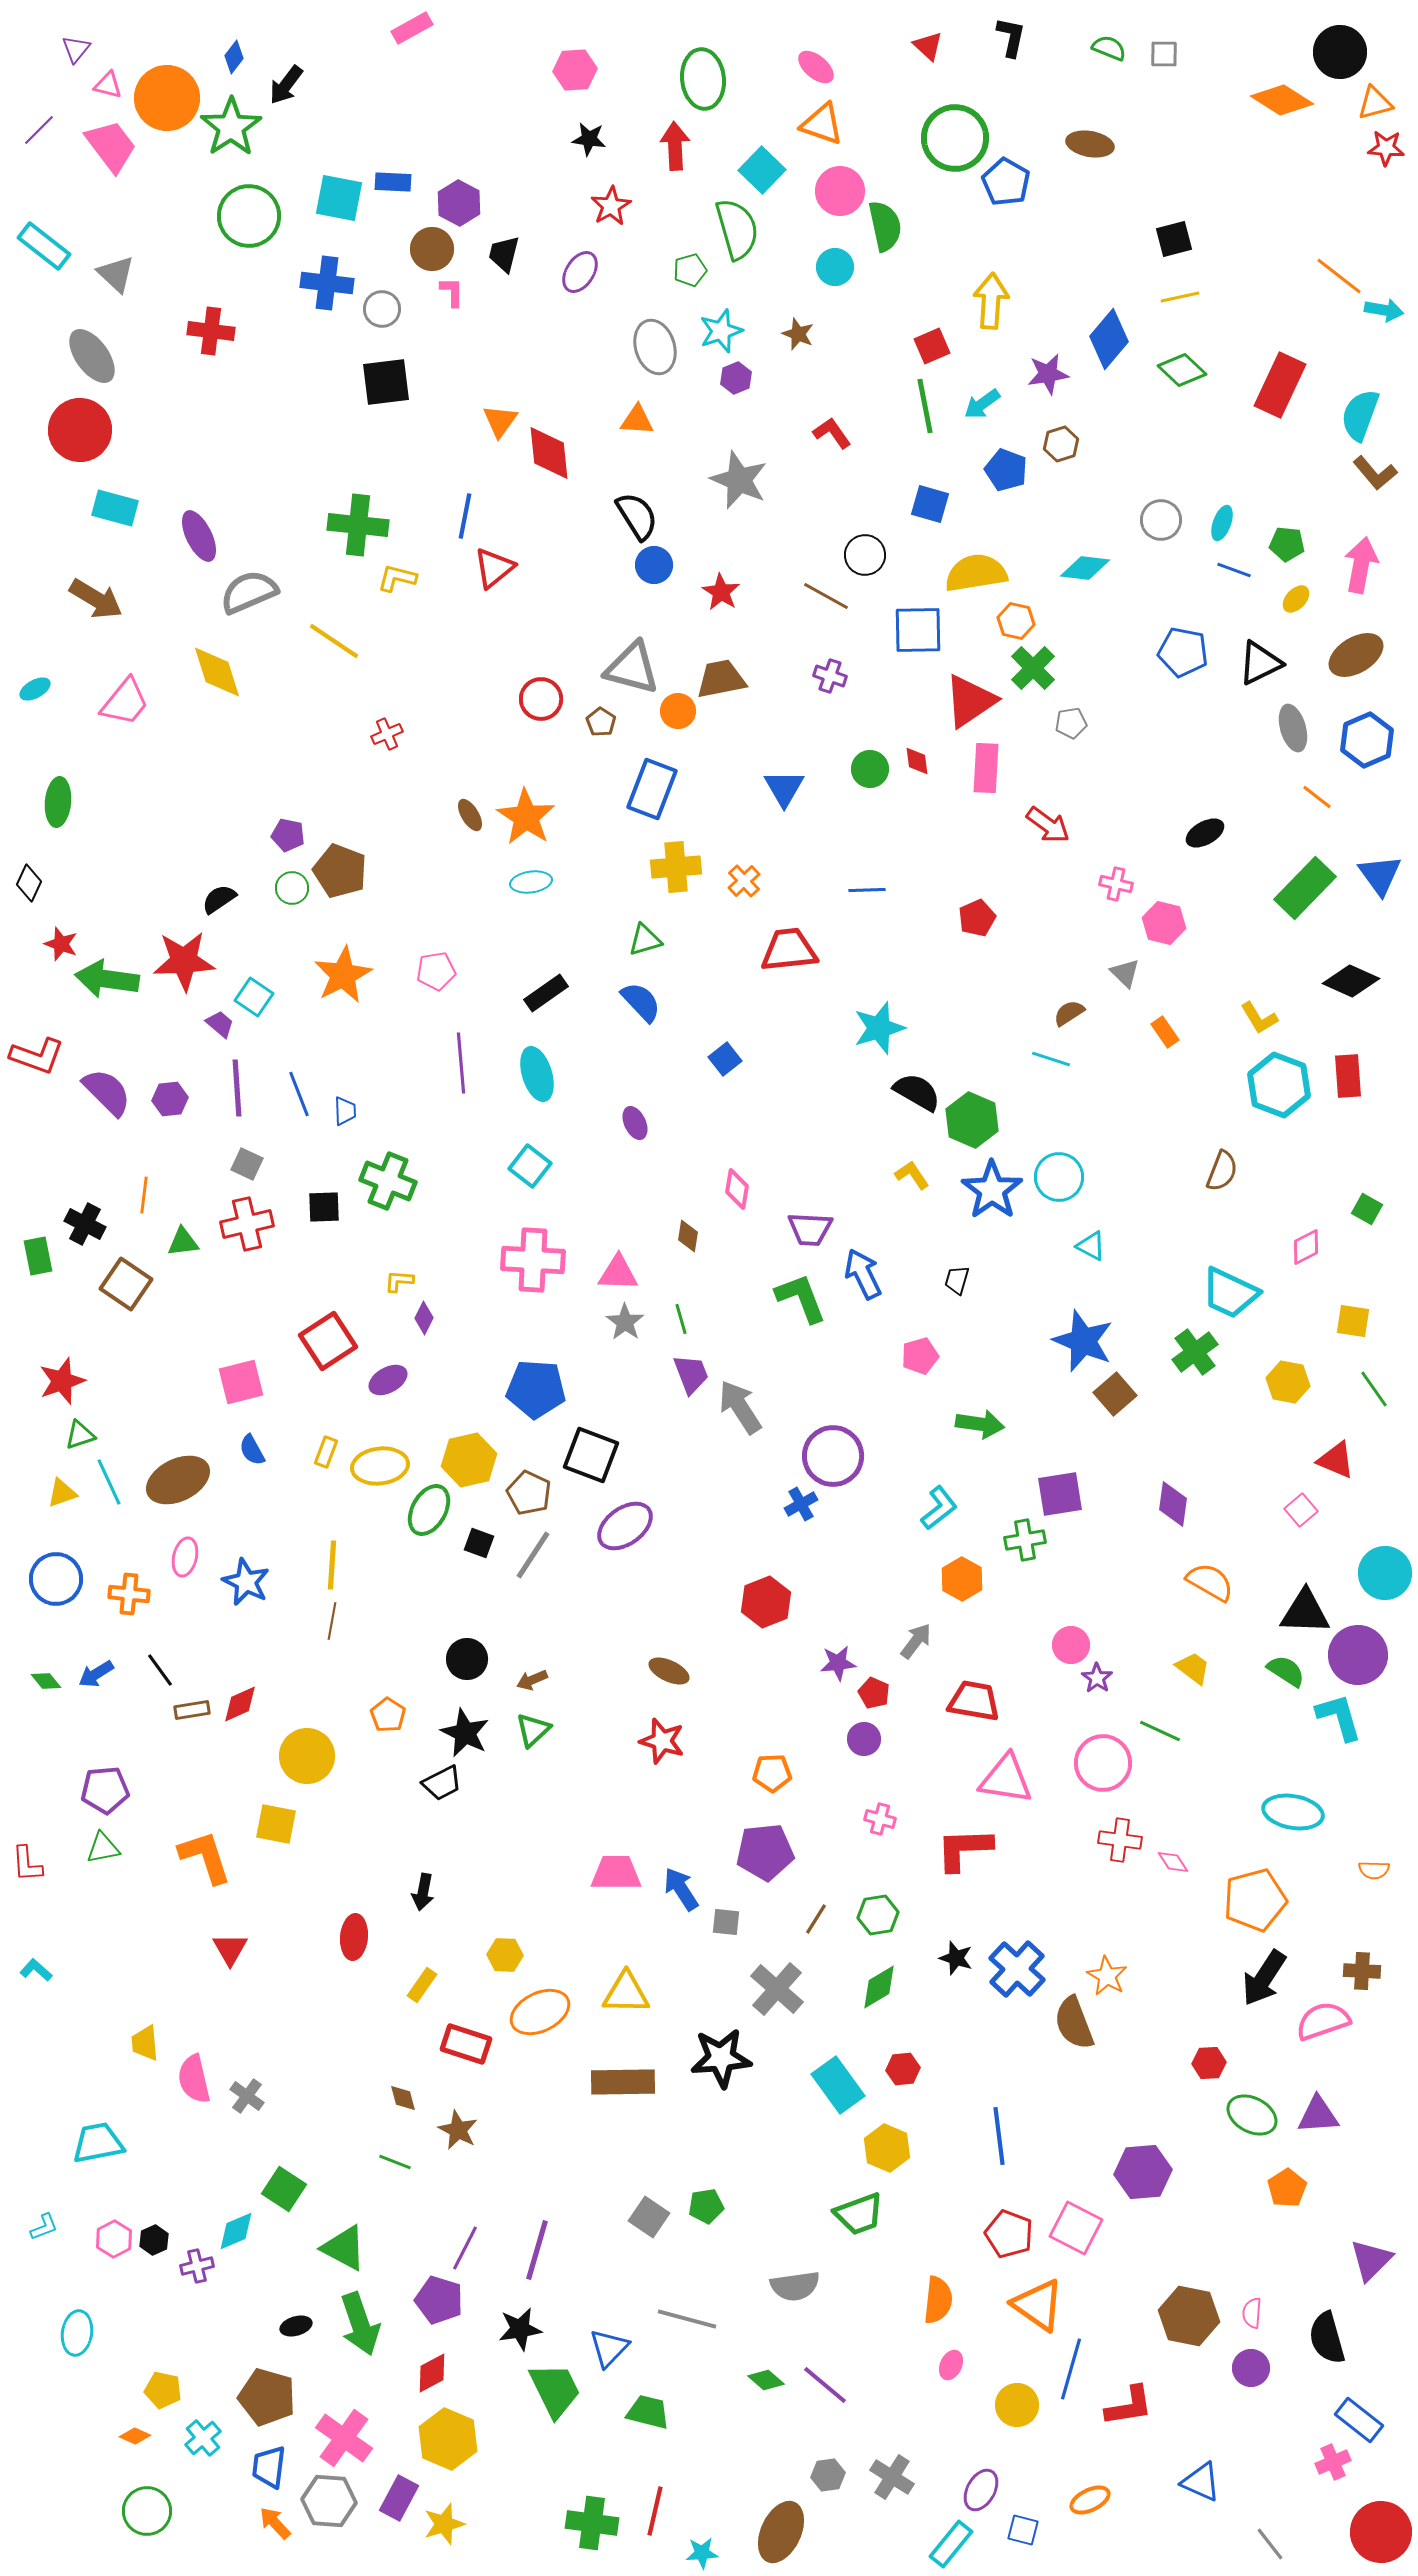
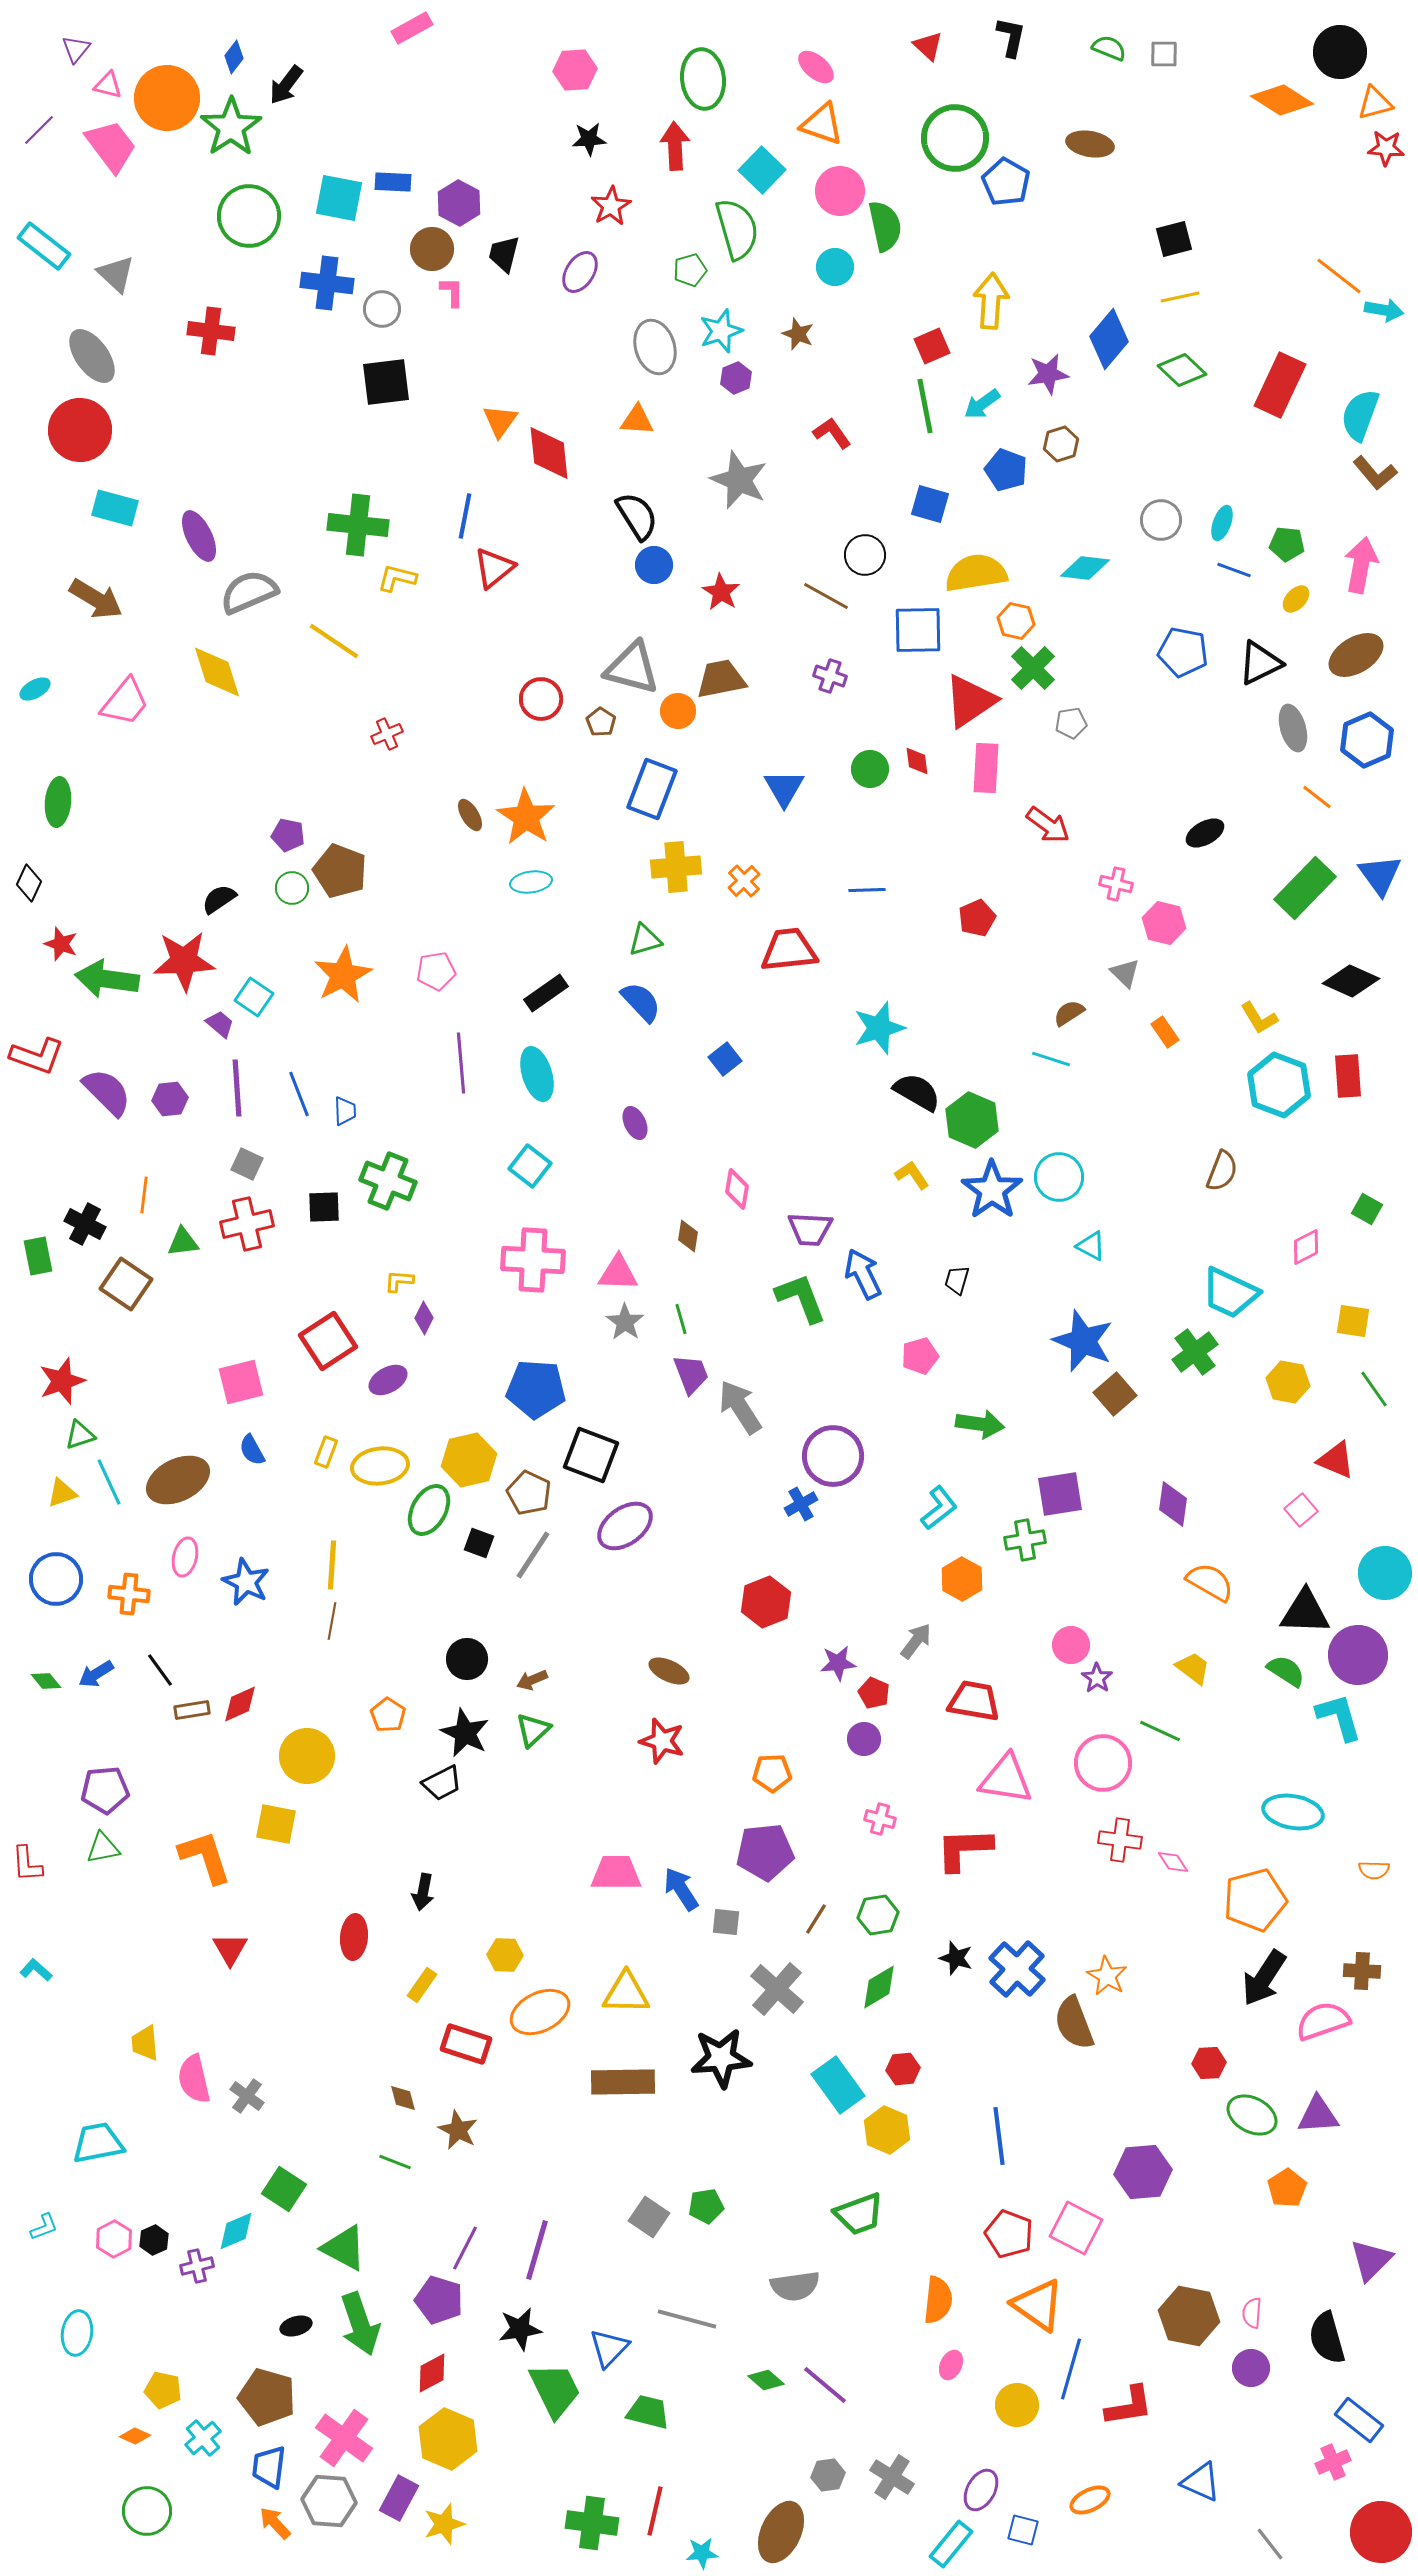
black star at (589, 139): rotated 12 degrees counterclockwise
yellow hexagon at (887, 2148): moved 18 px up
